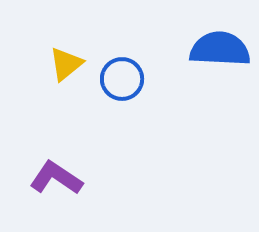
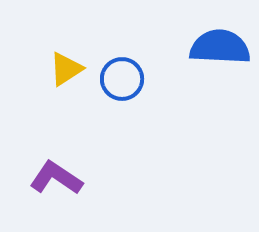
blue semicircle: moved 2 px up
yellow triangle: moved 5 px down; rotated 6 degrees clockwise
